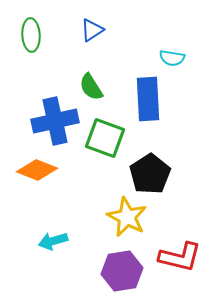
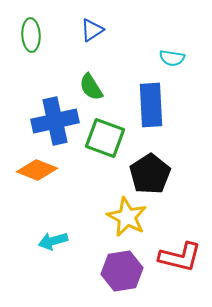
blue rectangle: moved 3 px right, 6 px down
